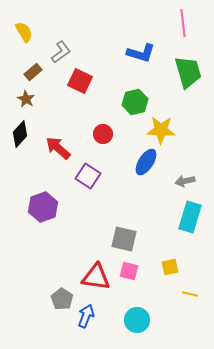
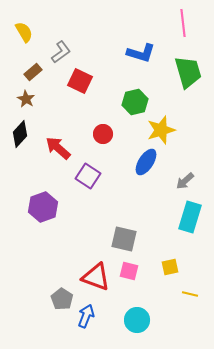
yellow star: rotated 20 degrees counterclockwise
gray arrow: rotated 30 degrees counterclockwise
red triangle: rotated 12 degrees clockwise
